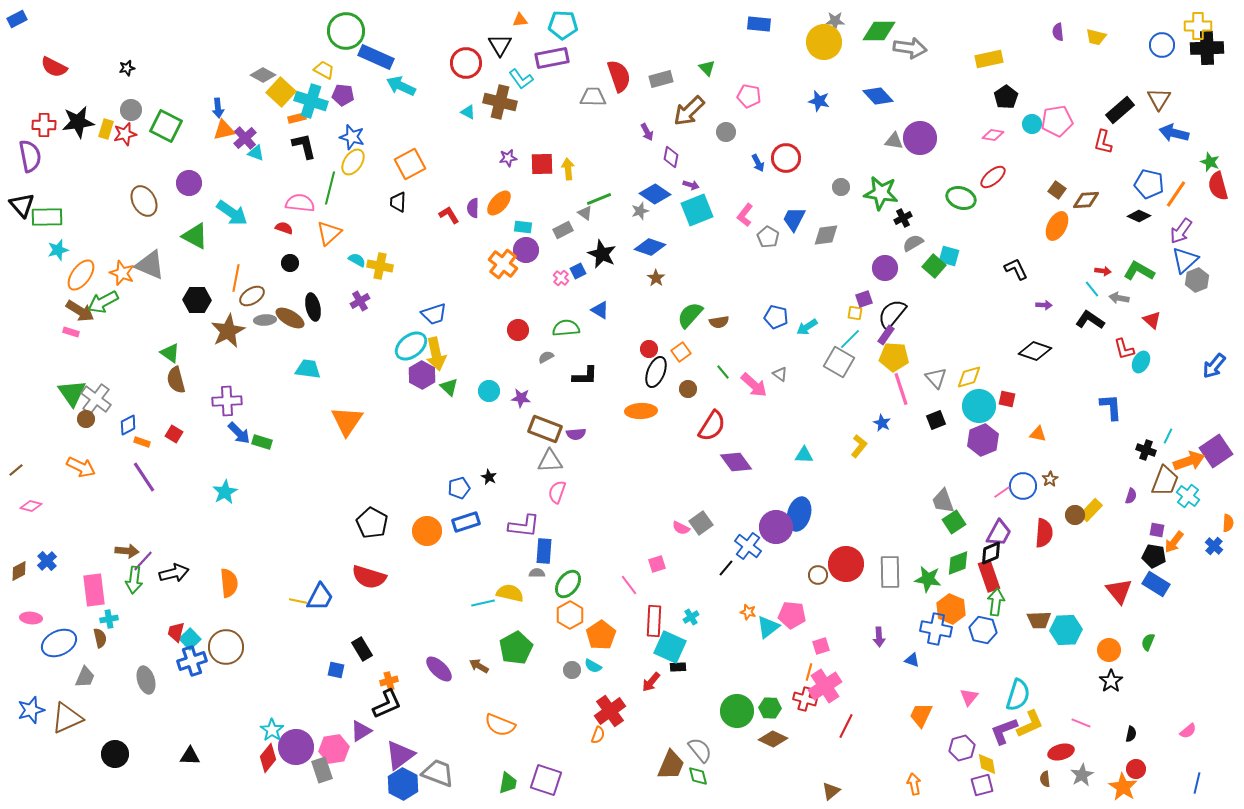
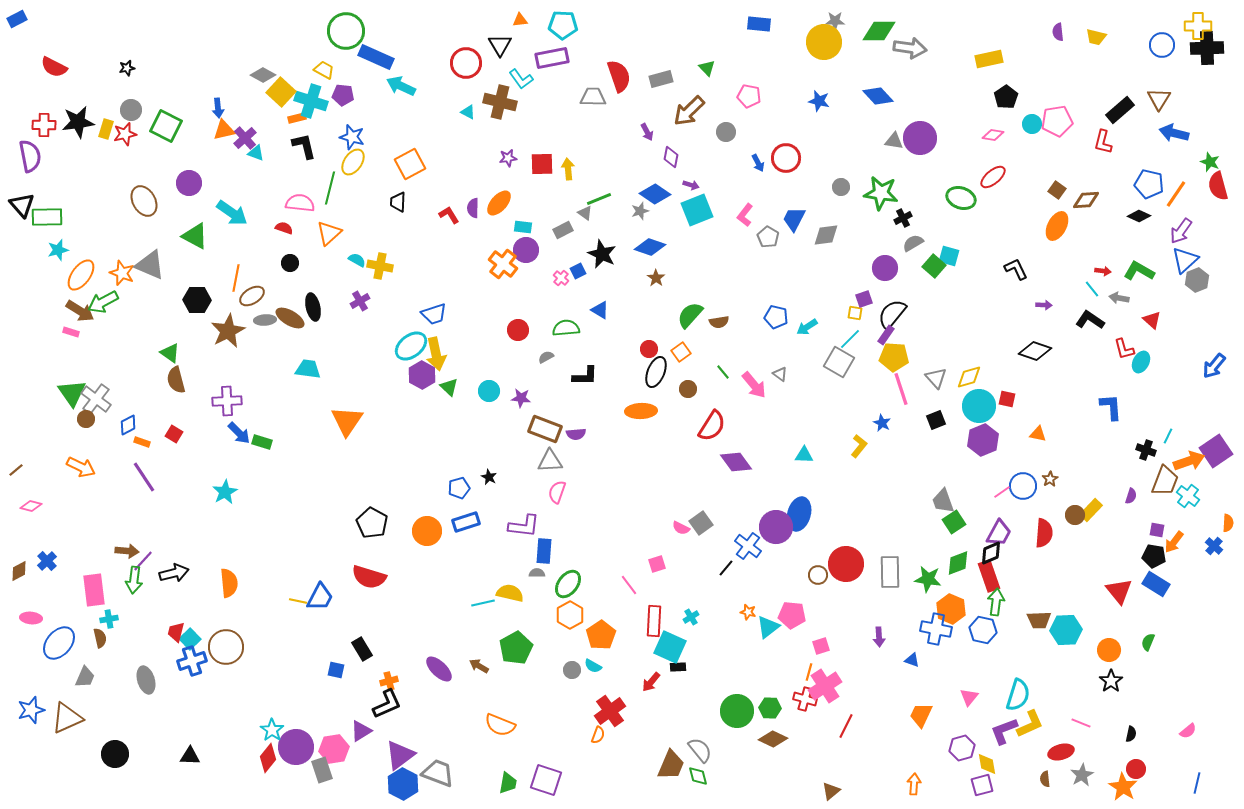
pink arrow at (754, 385): rotated 8 degrees clockwise
blue ellipse at (59, 643): rotated 24 degrees counterclockwise
orange arrow at (914, 784): rotated 15 degrees clockwise
